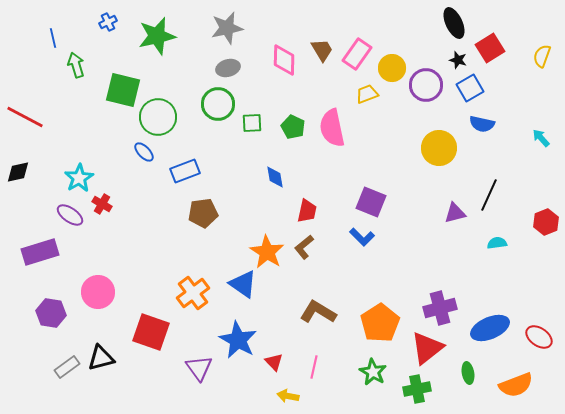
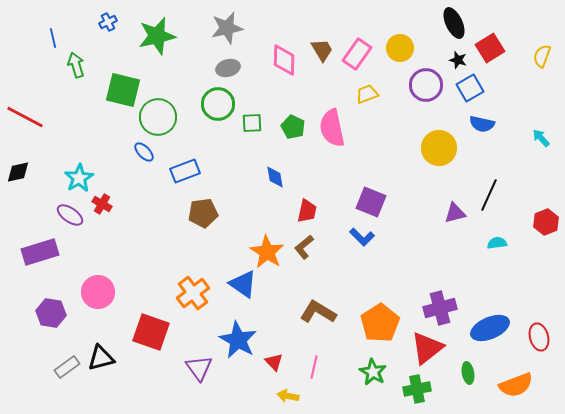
yellow circle at (392, 68): moved 8 px right, 20 px up
red ellipse at (539, 337): rotated 40 degrees clockwise
